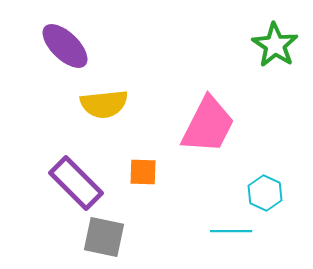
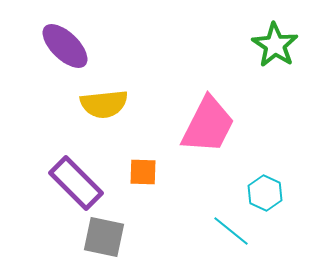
cyan line: rotated 39 degrees clockwise
